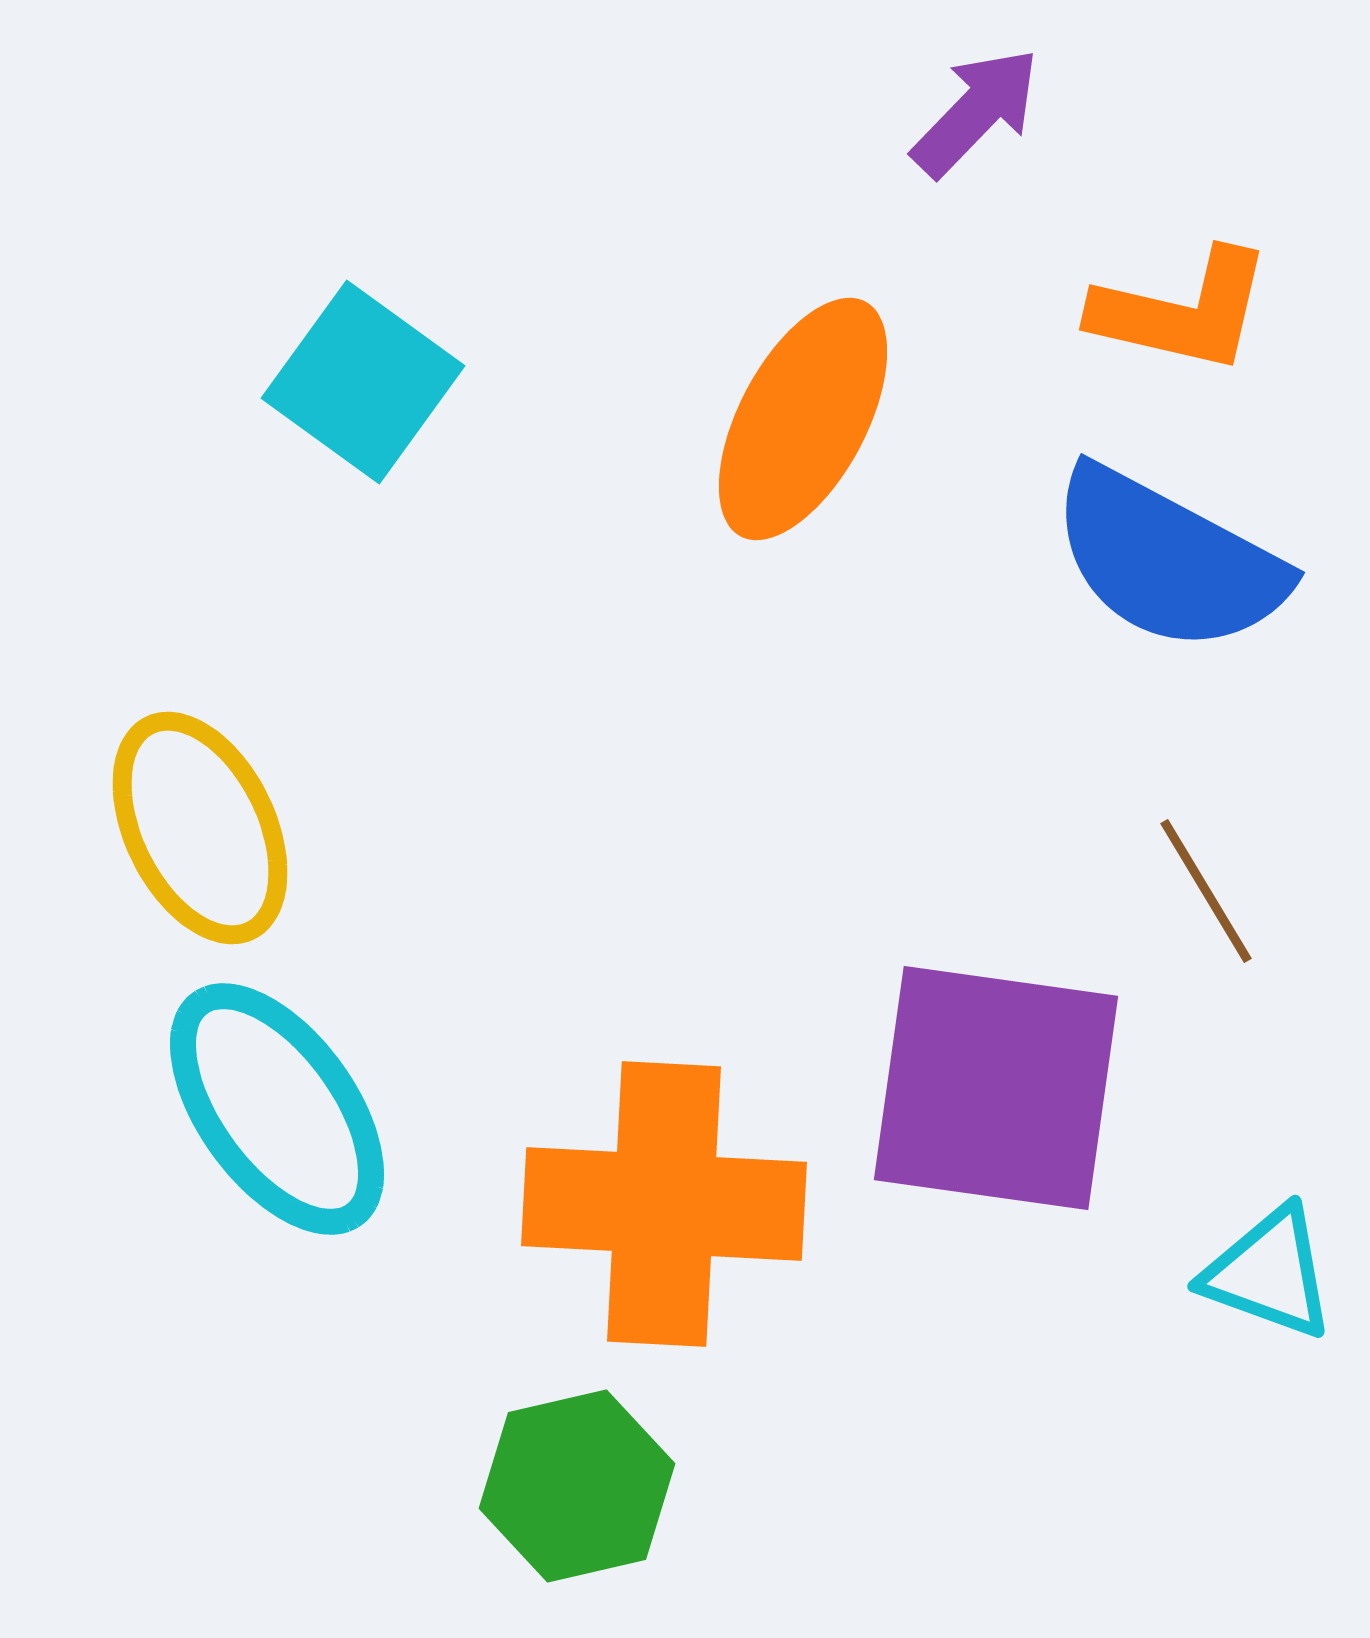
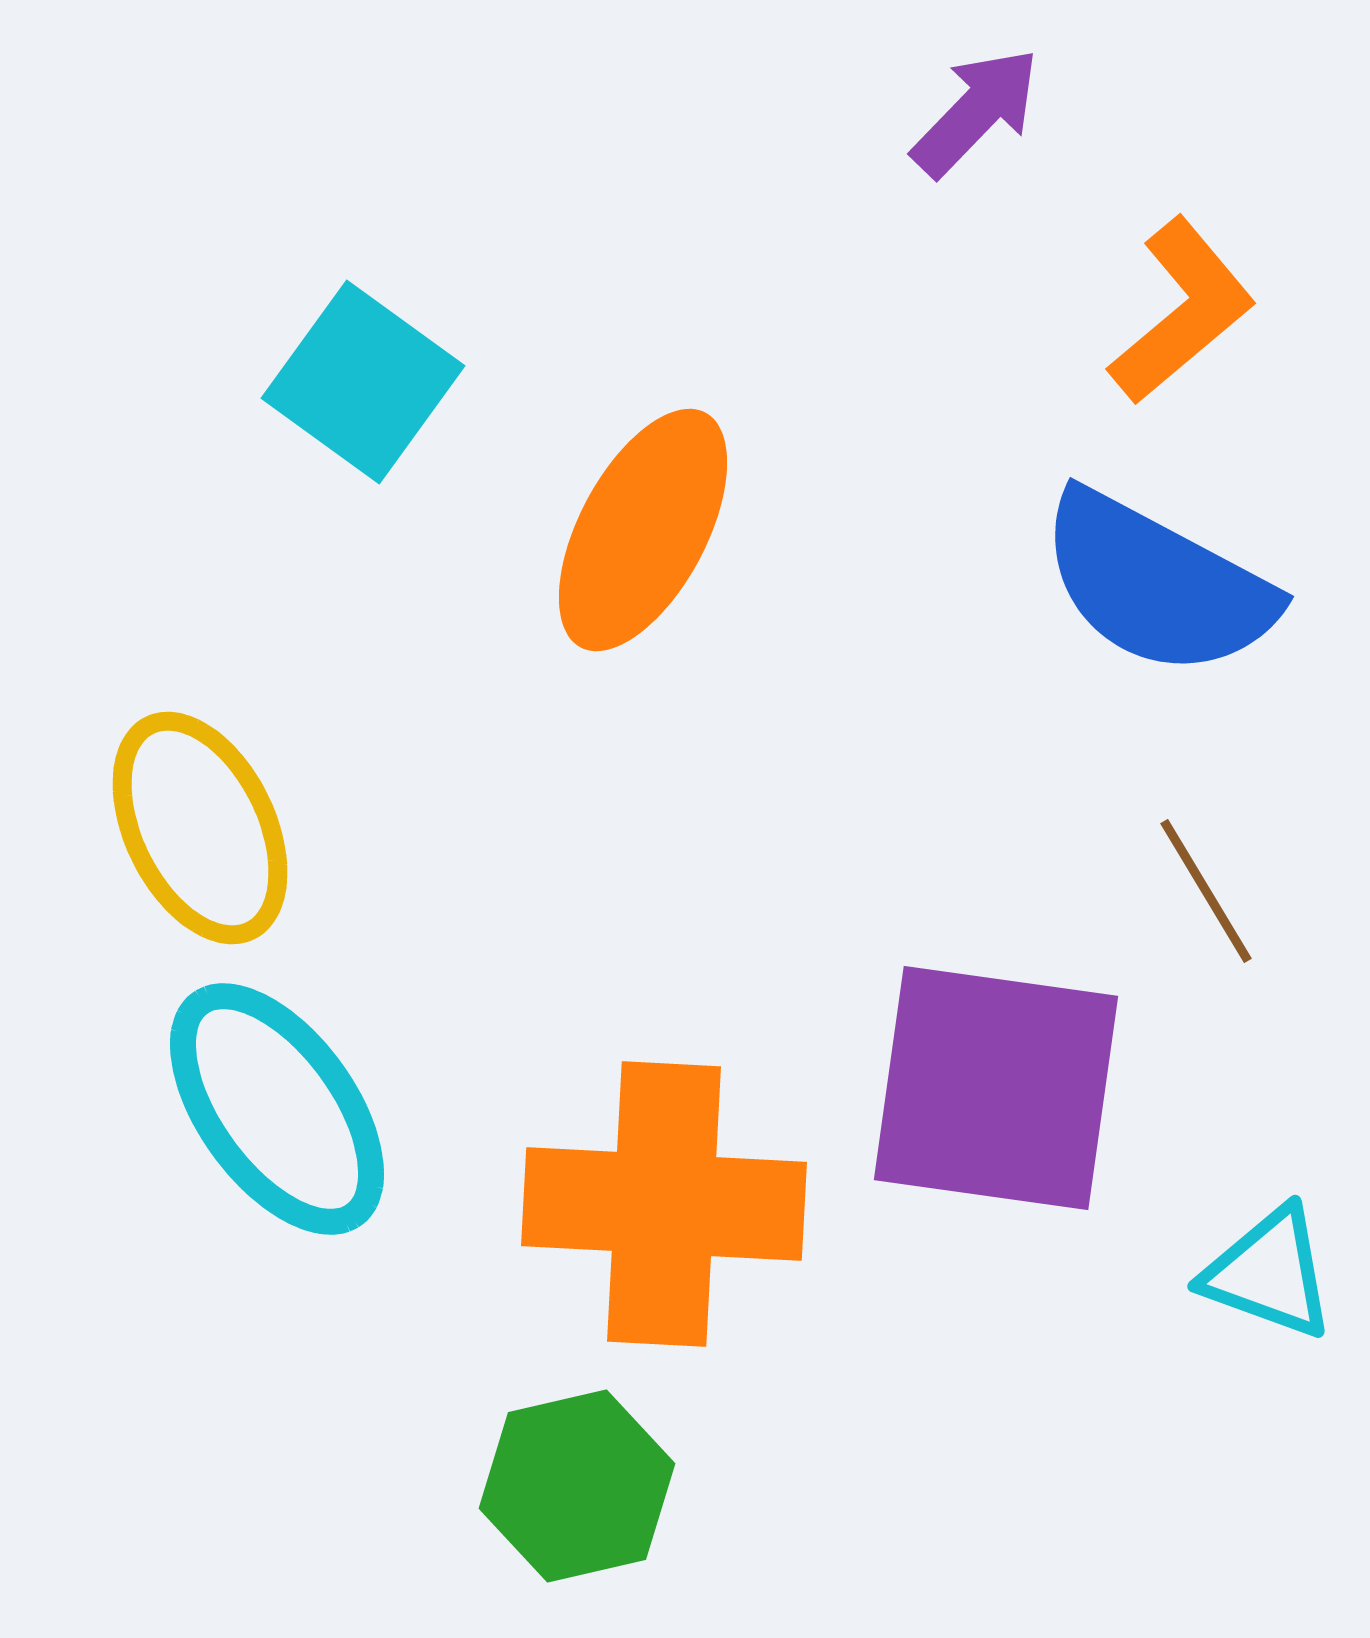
orange L-shape: rotated 53 degrees counterclockwise
orange ellipse: moved 160 px left, 111 px down
blue semicircle: moved 11 px left, 24 px down
